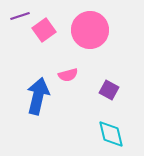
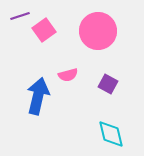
pink circle: moved 8 px right, 1 px down
purple square: moved 1 px left, 6 px up
